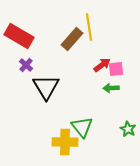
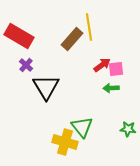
green star: rotated 21 degrees counterclockwise
yellow cross: rotated 15 degrees clockwise
